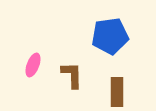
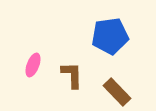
brown rectangle: rotated 44 degrees counterclockwise
